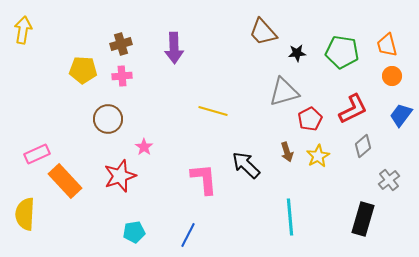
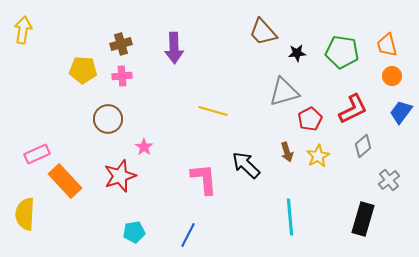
blue trapezoid: moved 3 px up
